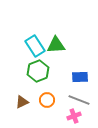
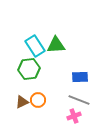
green hexagon: moved 9 px left, 2 px up; rotated 15 degrees clockwise
orange circle: moved 9 px left
